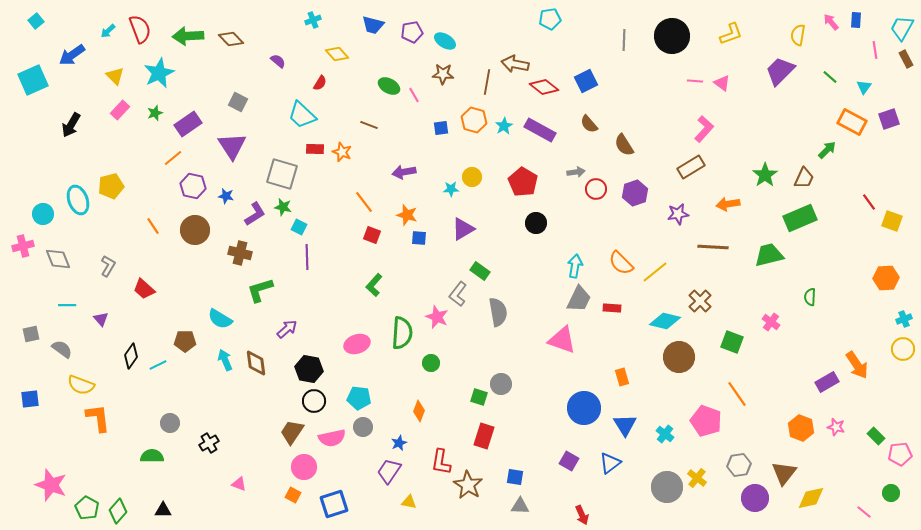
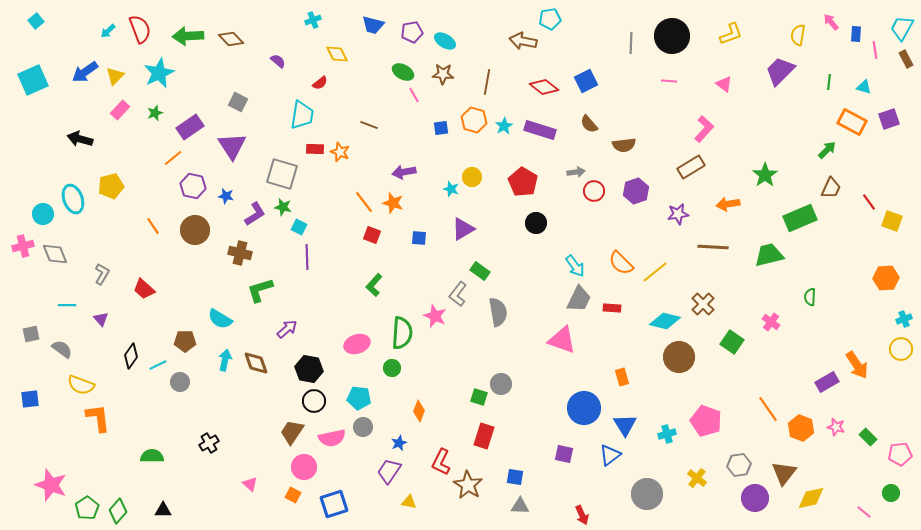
blue rectangle at (856, 20): moved 14 px down
gray line at (624, 40): moved 7 px right, 3 px down
yellow diamond at (337, 54): rotated 15 degrees clockwise
blue arrow at (72, 55): moved 13 px right, 17 px down
brown arrow at (515, 64): moved 8 px right, 23 px up
yellow triangle at (115, 76): rotated 30 degrees clockwise
green line at (830, 77): moved 1 px left, 5 px down; rotated 56 degrees clockwise
pink line at (695, 81): moved 26 px left
red semicircle at (320, 83): rotated 21 degrees clockwise
pink triangle at (722, 83): moved 2 px right, 1 px down
green ellipse at (389, 86): moved 14 px right, 14 px up
cyan triangle at (864, 87): rotated 49 degrees counterclockwise
cyan trapezoid at (302, 115): rotated 124 degrees counterclockwise
purple rectangle at (188, 124): moved 2 px right, 3 px down
black arrow at (71, 125): moved 9 px right, 14 px down; rotated 75 degrees clockwise
purple rectangle at (540, 130): rotated 12 degrees counterclockwise
brown semicircle at (624, 145): rotated 65 degrees counterclockwise
orange star at (342, 152): moved 2 px left
brown trapezoid at (804, 178): moved 27 px right, 10 px down
cyan star at (451, 189): rotated 21 degrees clockwise
red circle at (596, 189): moved 2 px left, 2 px down
purple hexagon at (635, 193): moved 1 px right, 2 px up
cyan ellipse at (78, 200): moved 5 px left, 1 px up
orange star at (407, 215): moved 14 px left, 12 px up
gray diamond at (58, 259): moved 3 px left, 5 px up
gray L-shape at (108, 266): moved 6 px left, 8 px down
cyan arrow at (575, 266): rotated 135 degrees clockwise
brown cross at (700, 301): moved 3 px right, 3 px down
pink star at (437, 317): moved 2 px left, 1 px up
green square at (732, 342): rotated 15 degrees clockwise
yellow circle at (903, 349): moved 2 px left
cyan arrow at (225, 360): rotated 35 degrees clockwise
brown diamond at (256, 363): rotated 12 degrees counterclockwise
green circle at (431, 363): moved 39 px left, 5 px down
orange line at (737, 394): moved 31 px right, 15 px down
gray circle at (170, 423): moved 10 px right, 41 px up
cyan cross at (665, 434): moved 2 px right; rotated 36 degrees clockwise
green rectangle at (876, 436): moved 8 px left, 1 px down
purple square at (569, 461): moved 5 px left, 7 px up; rotated 18 degrees counterclockwise
red L-shape at (441, 462): rotated 16 degrees clockwise
blue triangle at (610, 463): moved 8 px up
pink triangle at (239, 484): moved 11 px right; rotated 21 degrees clockwise
gray circle at (667, 487): moved 20 px left, 7 px down
green pentagon at (87, 508): rotated 10 degrees clockwise
